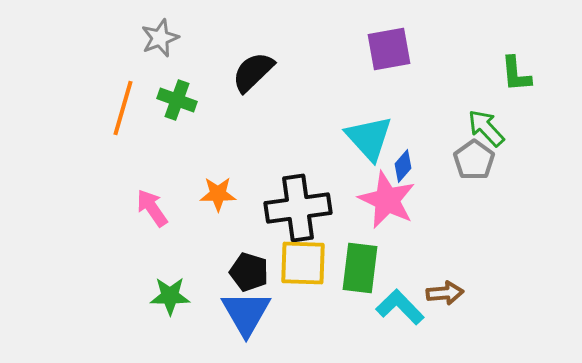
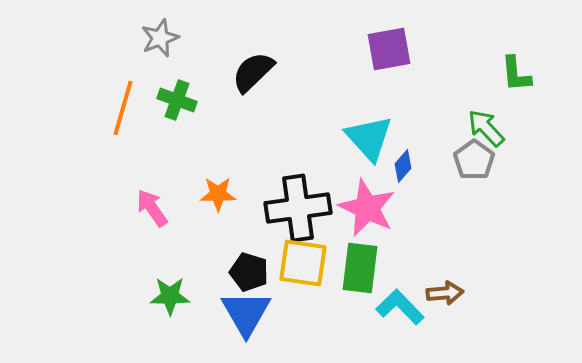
pink star: moved 20 px left, 8 px down
yellow square: rotated 6 degrees clockwise
